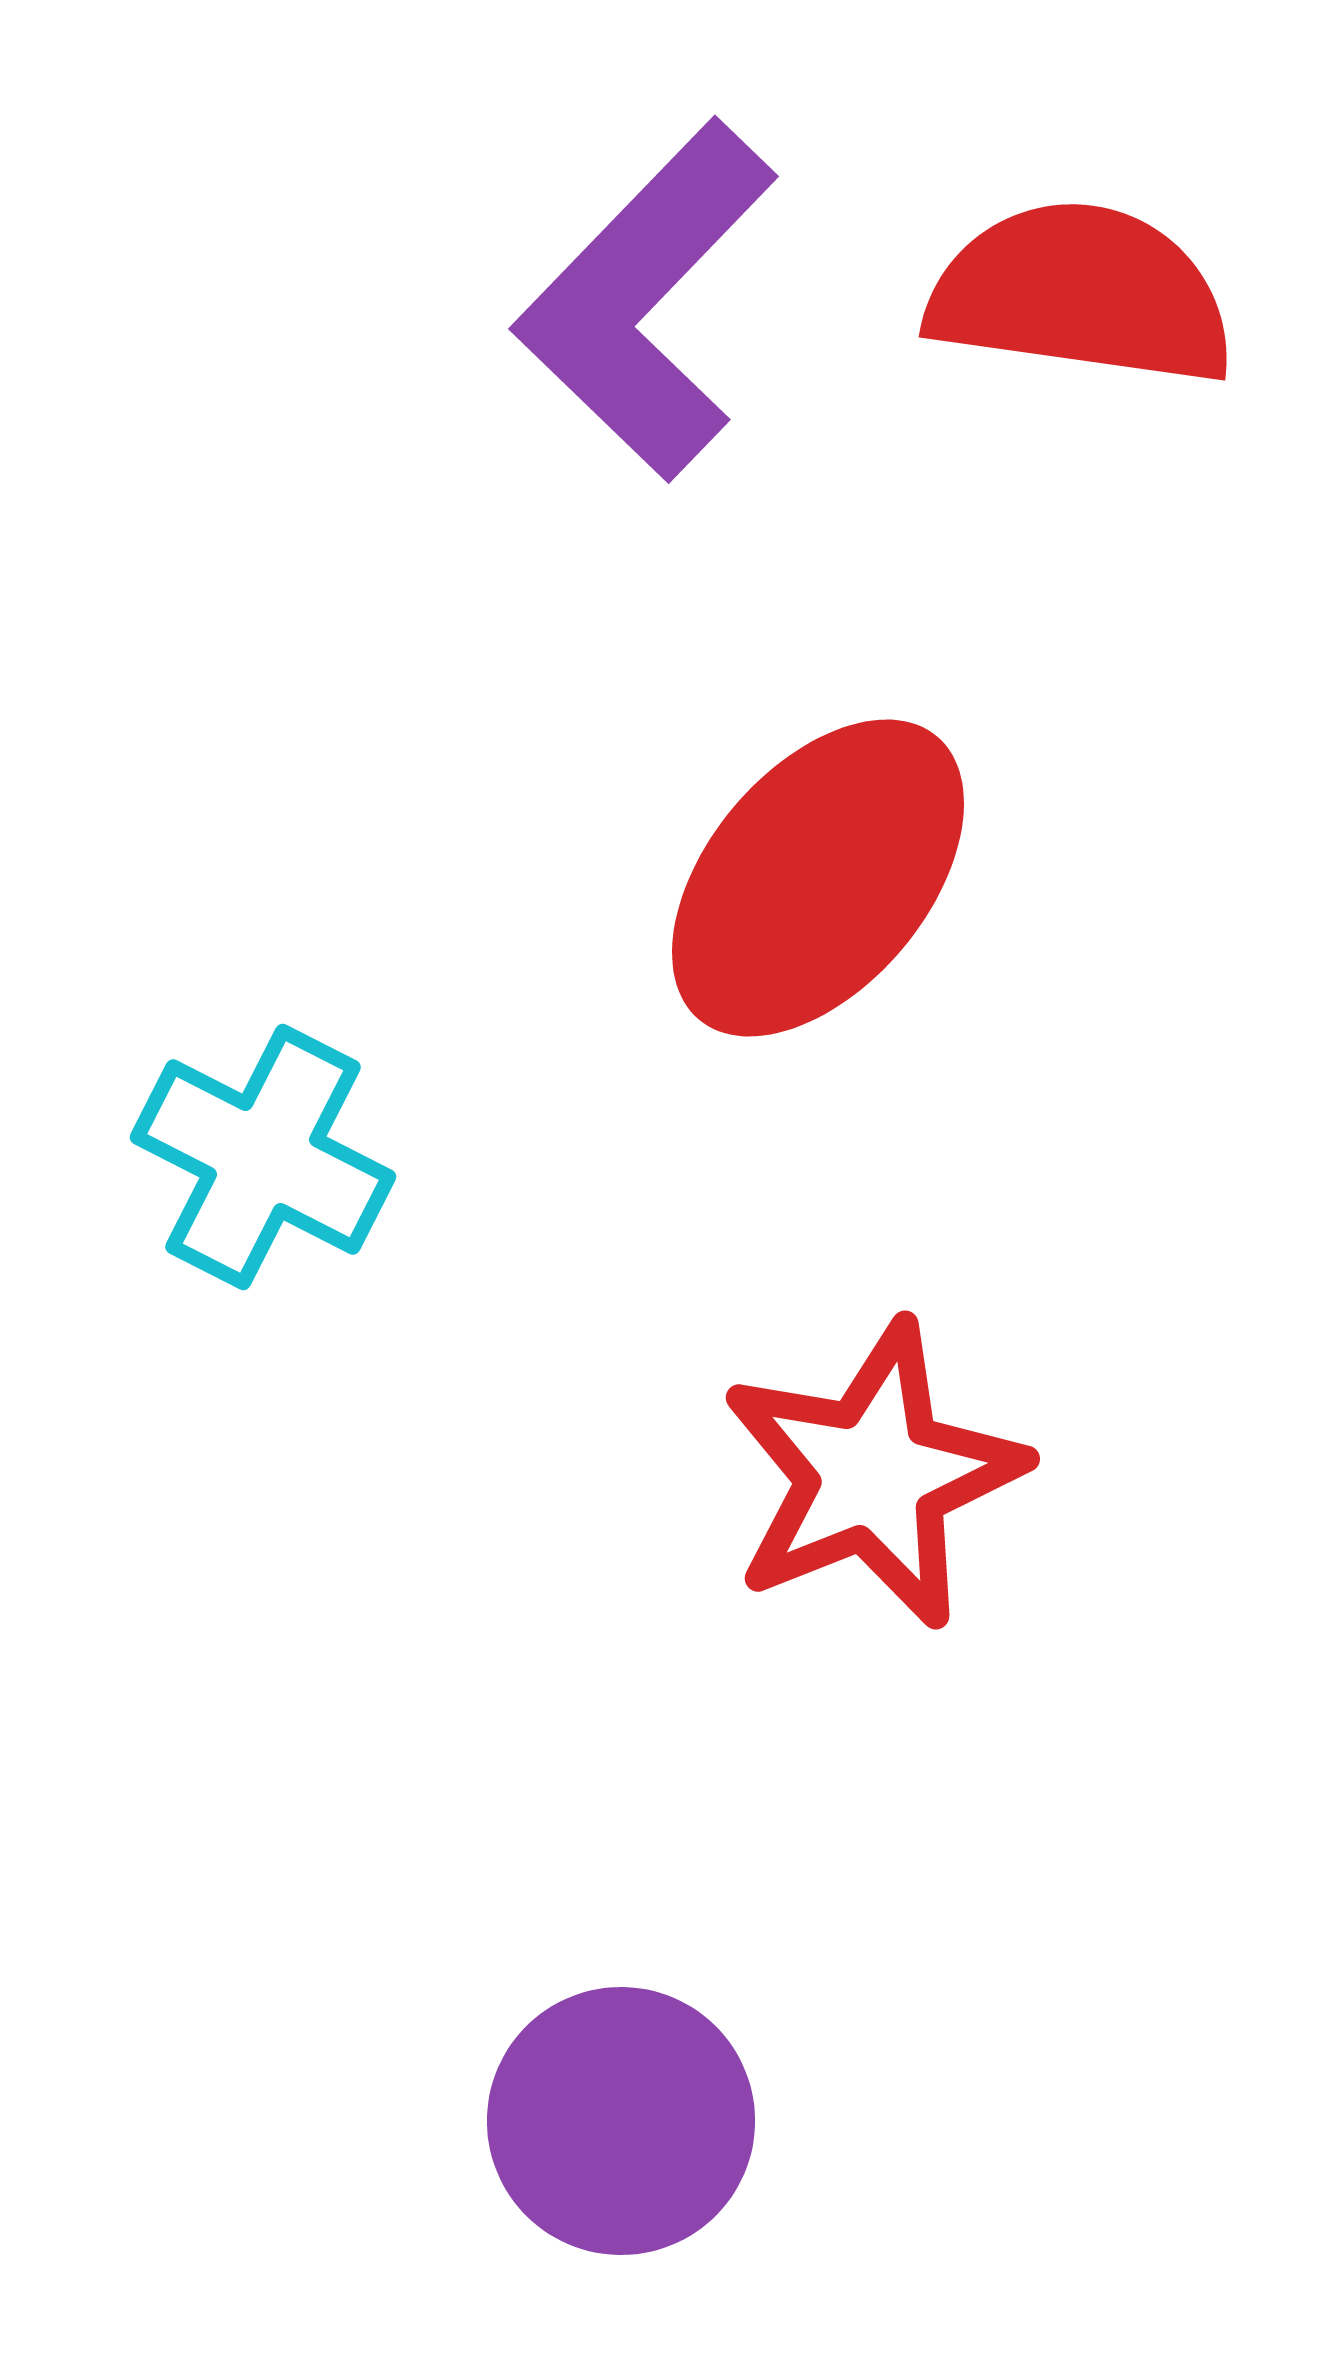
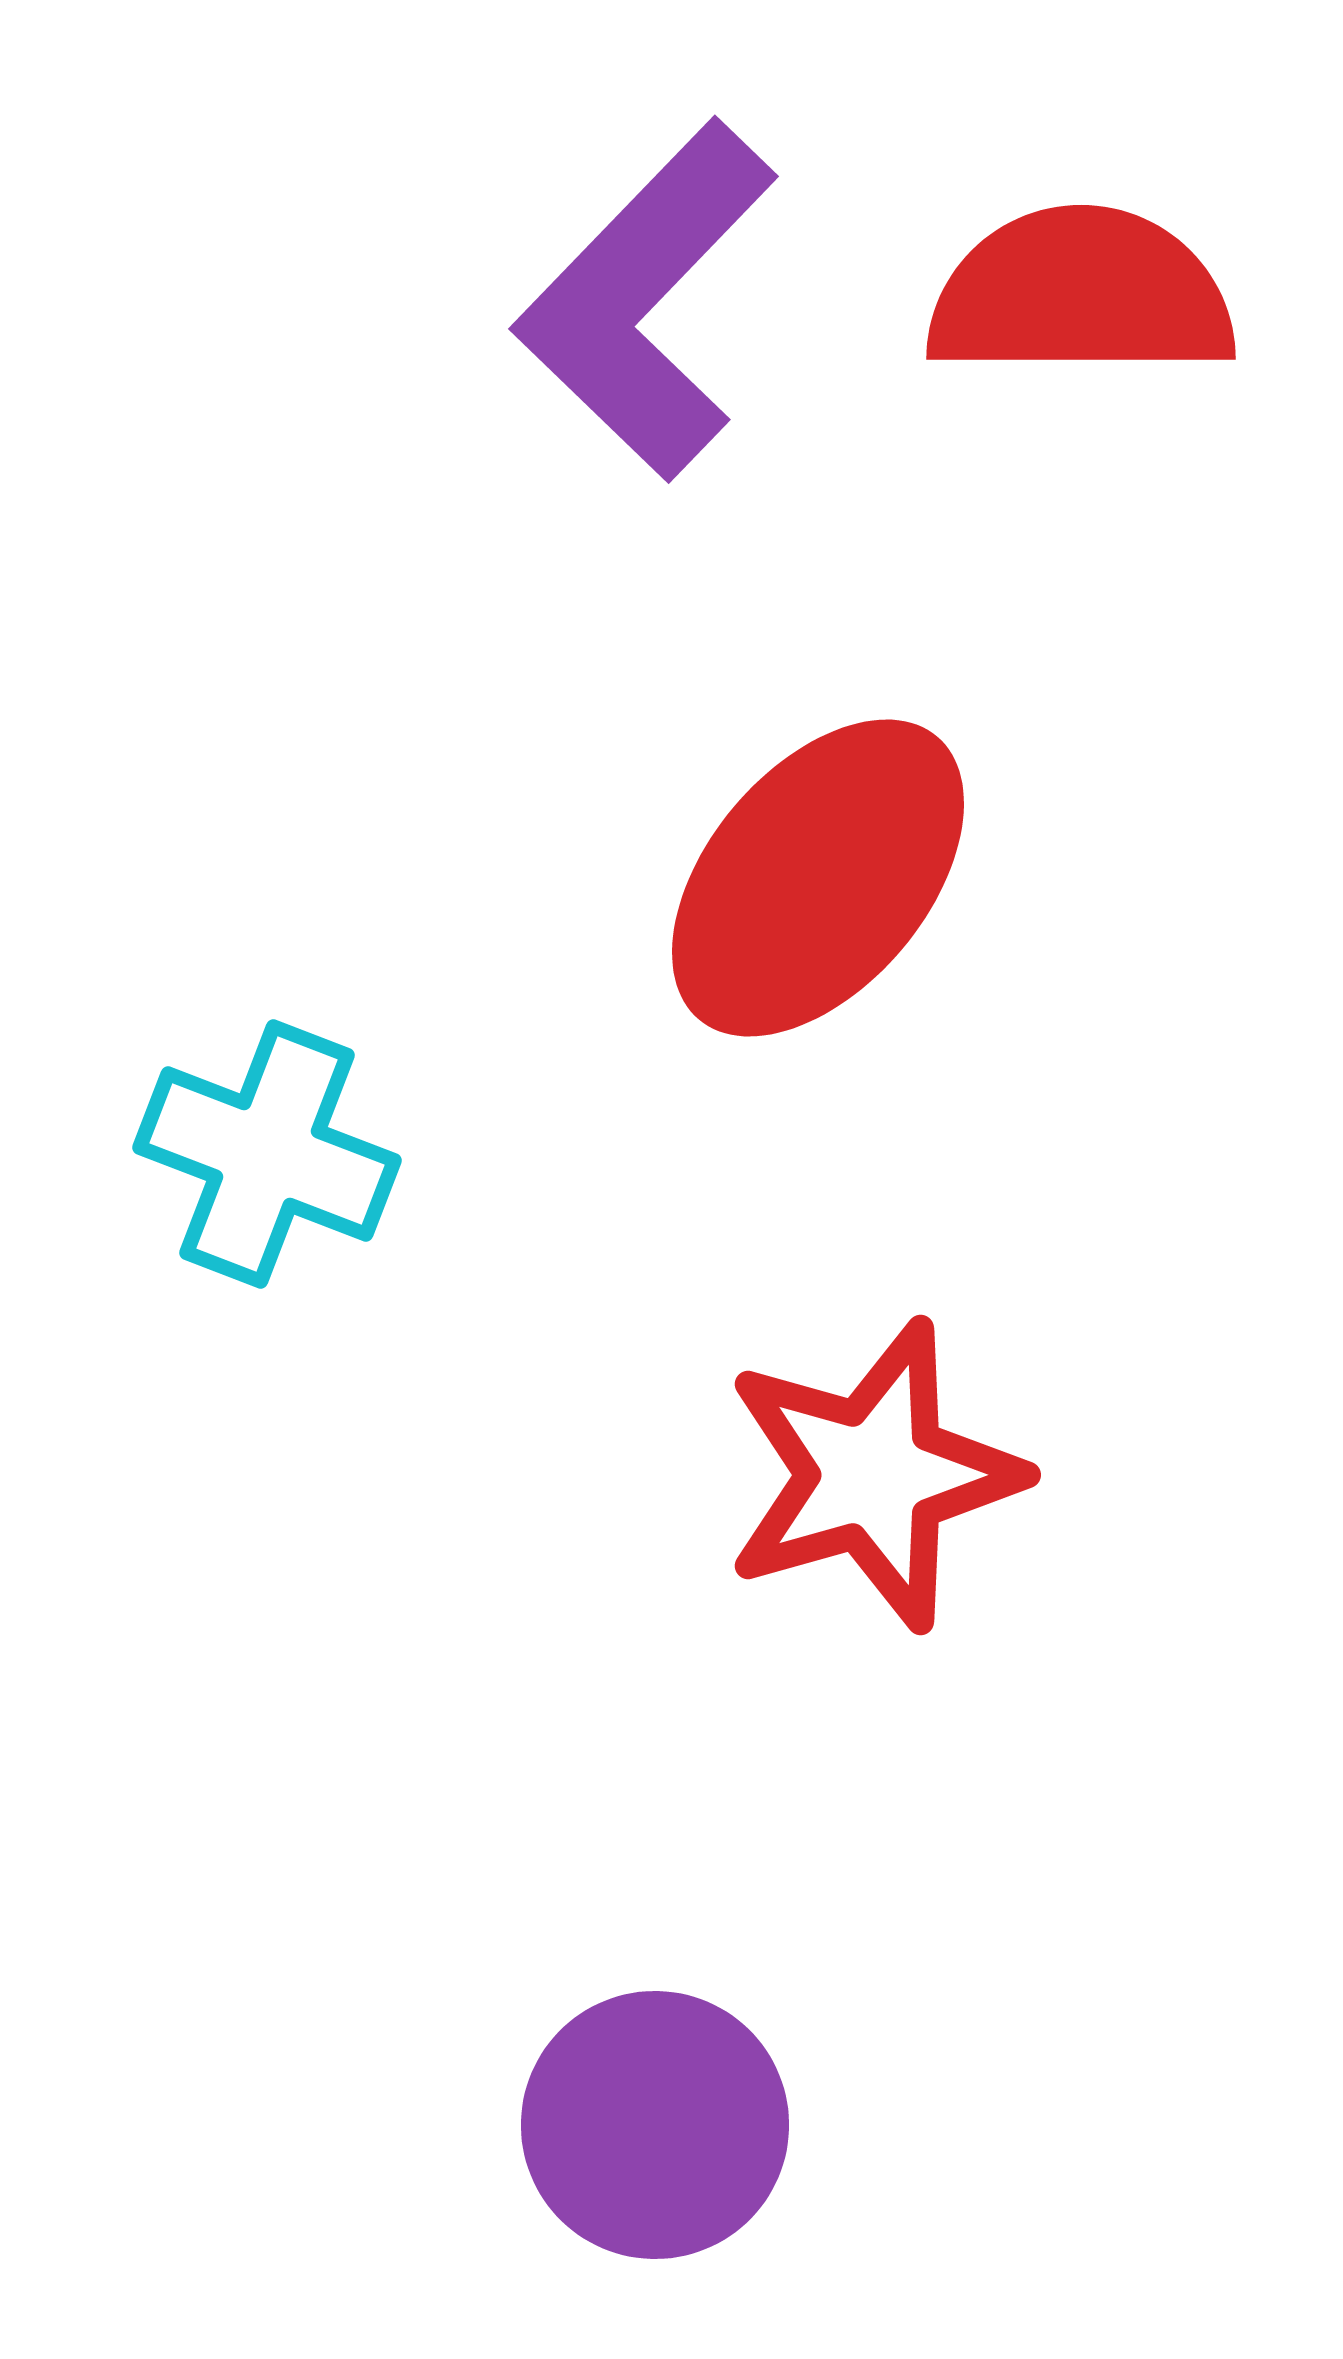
red semicircle: rotated 8 degrees counterclockwise
cyan cross: moved 4 px right, 3 px up; rotated 6 degrees counterclockwise
red star: rotated 6 degrees clockwise
purple circle: moved 34 px right, 4 px down
